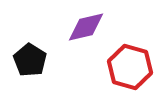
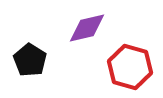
purple diamond: moved 1 px right, 1 px down
